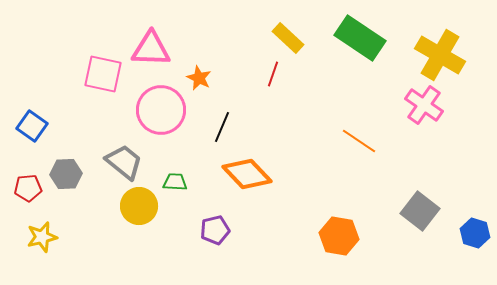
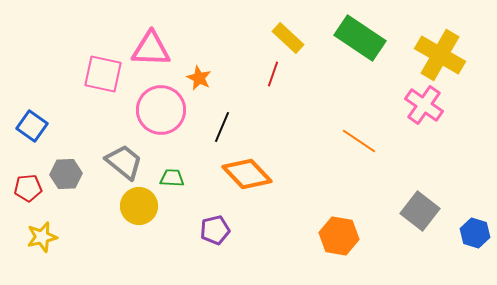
green trapezoid: moved 3 px left, 4 px up
